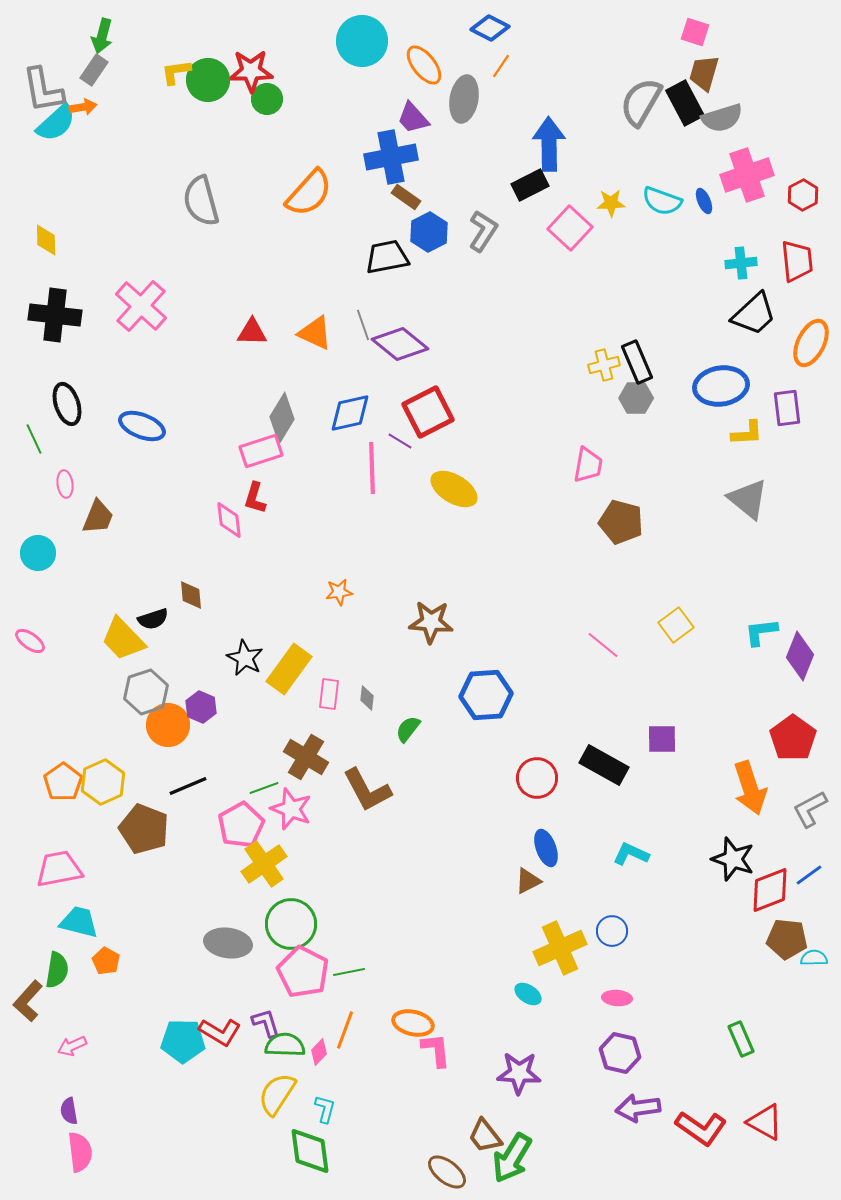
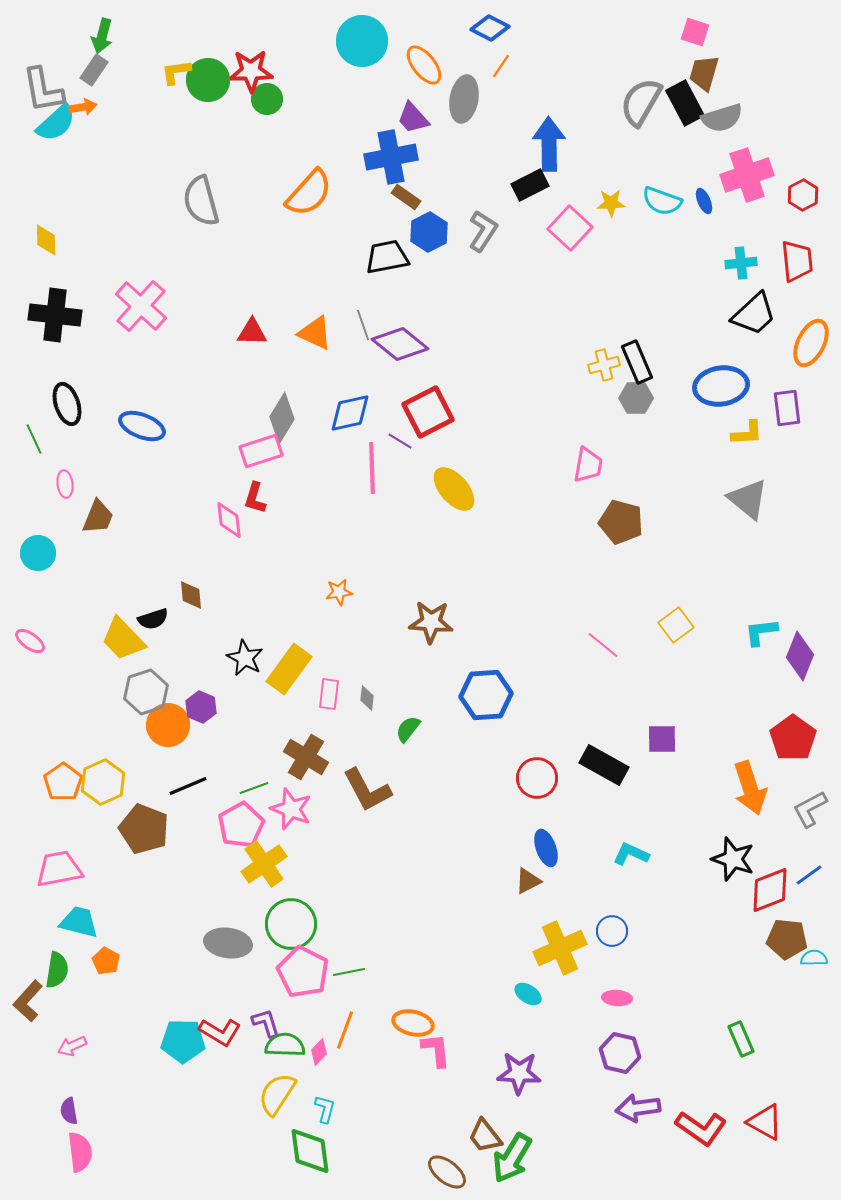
yellow ellipse at (454, 489): rotated 18 degrees clockwise
green line at (264, 788): moved 10 px left
